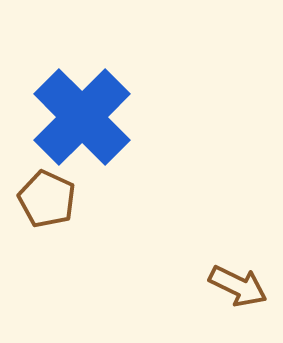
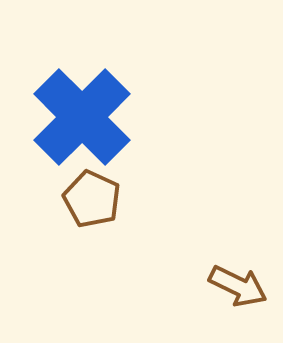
brown pentagon: moved 45 px right
